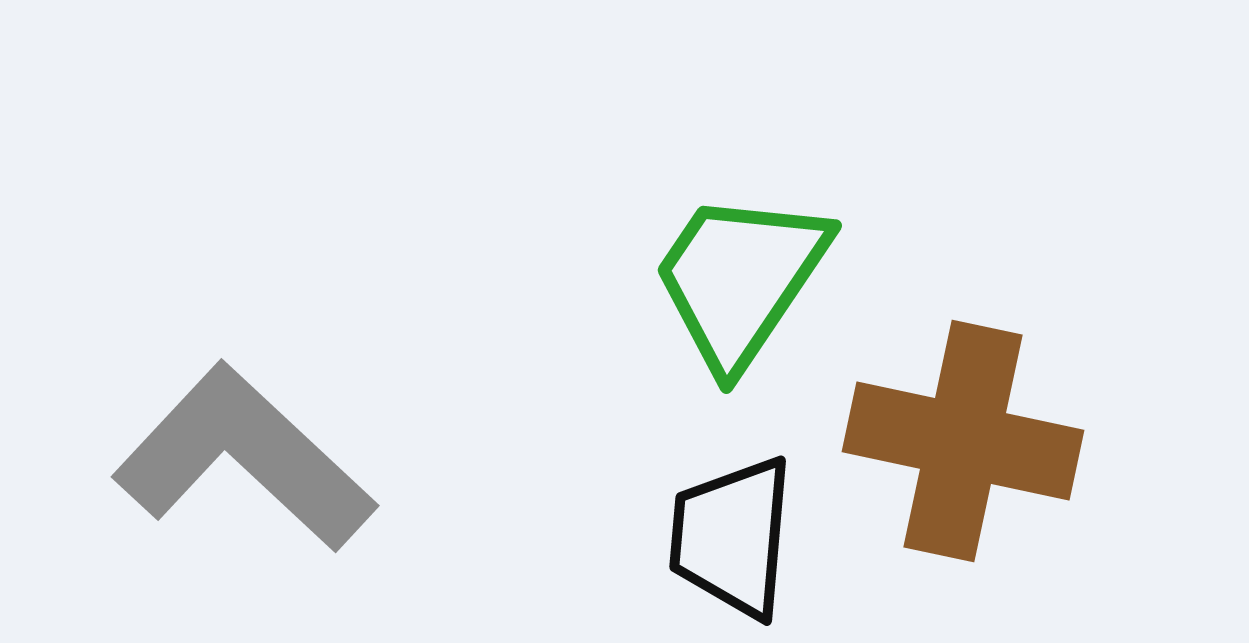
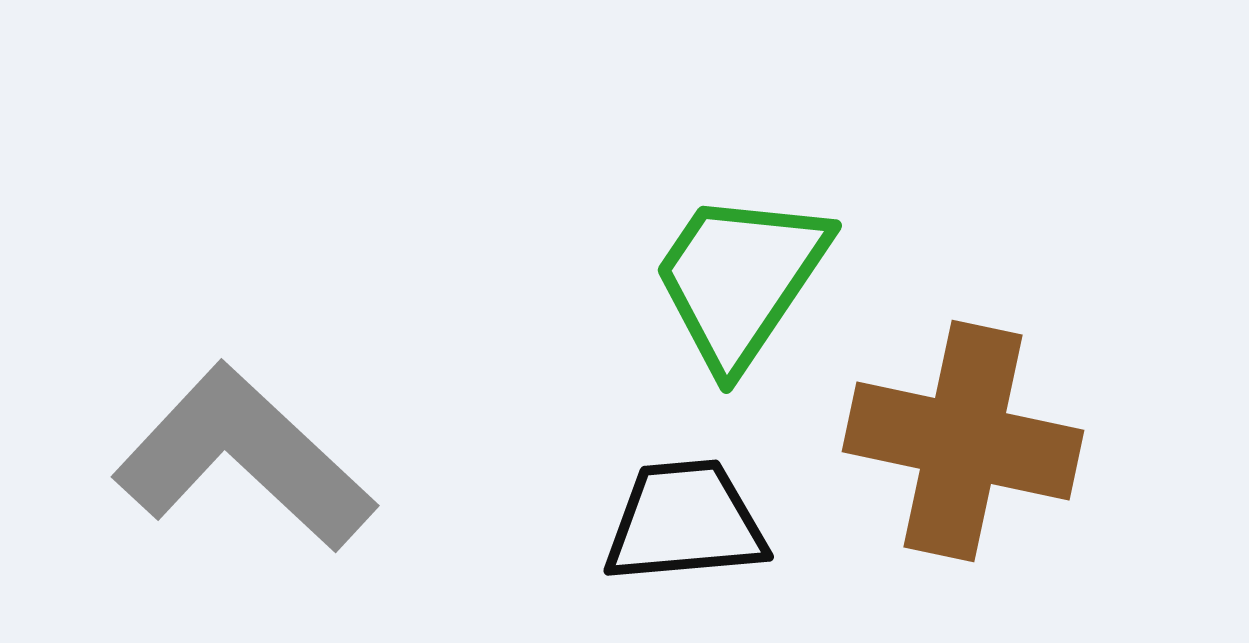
black trapezoid: moved 47 px left, 15 px up; rotated 80 degrees clockwise
